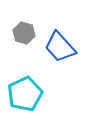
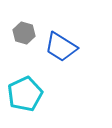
blue trapezoid: moved 1 px right; rotated 16 degrees counterclockwise
